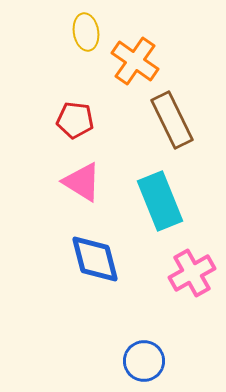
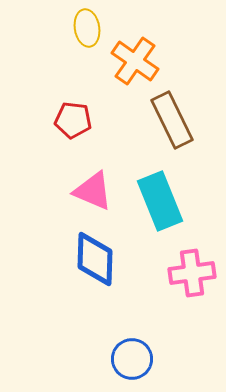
yellow ellipse: moved 1 px right, 4 px up
red pentagon: moved 2 px left
pink triangle: moved 11 px right, 9 px down; rotated 9 degrees counterclockwise
blue diamond: rotated 16 degrees clockwise
pink cross: rotated 21 degrees clockwise
blue circle: moved 12 px left, 2 px up
